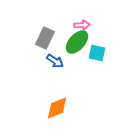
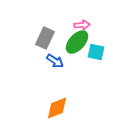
cyan square: moved 1 px left, 1 px up
